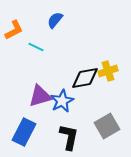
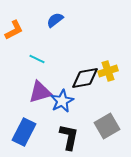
blue semicircle: rotated 12 degrees clockwise
cyan line: moved 1 px right, 12 px down
purple triangle: moved 4 px up
